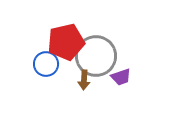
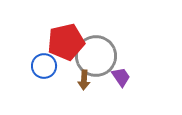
blue circle: moved 2 px left, 2 px down
purple trapezoid: rotated 105 degrees counterclockwise
